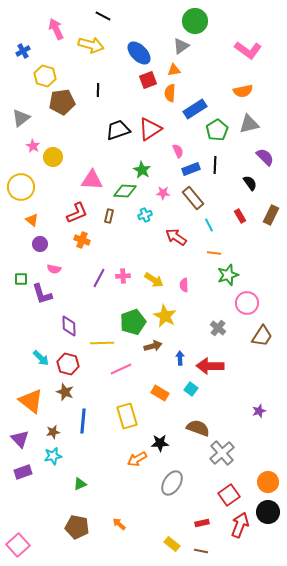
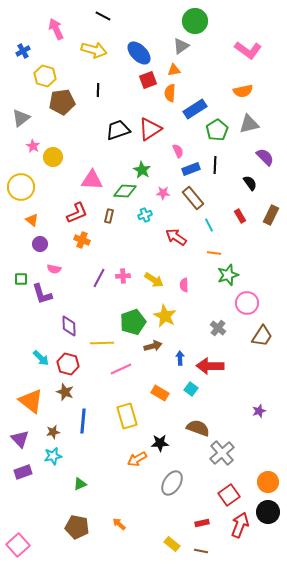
yellow arrow at (91, 45): moved 3 px right, 5 px down
